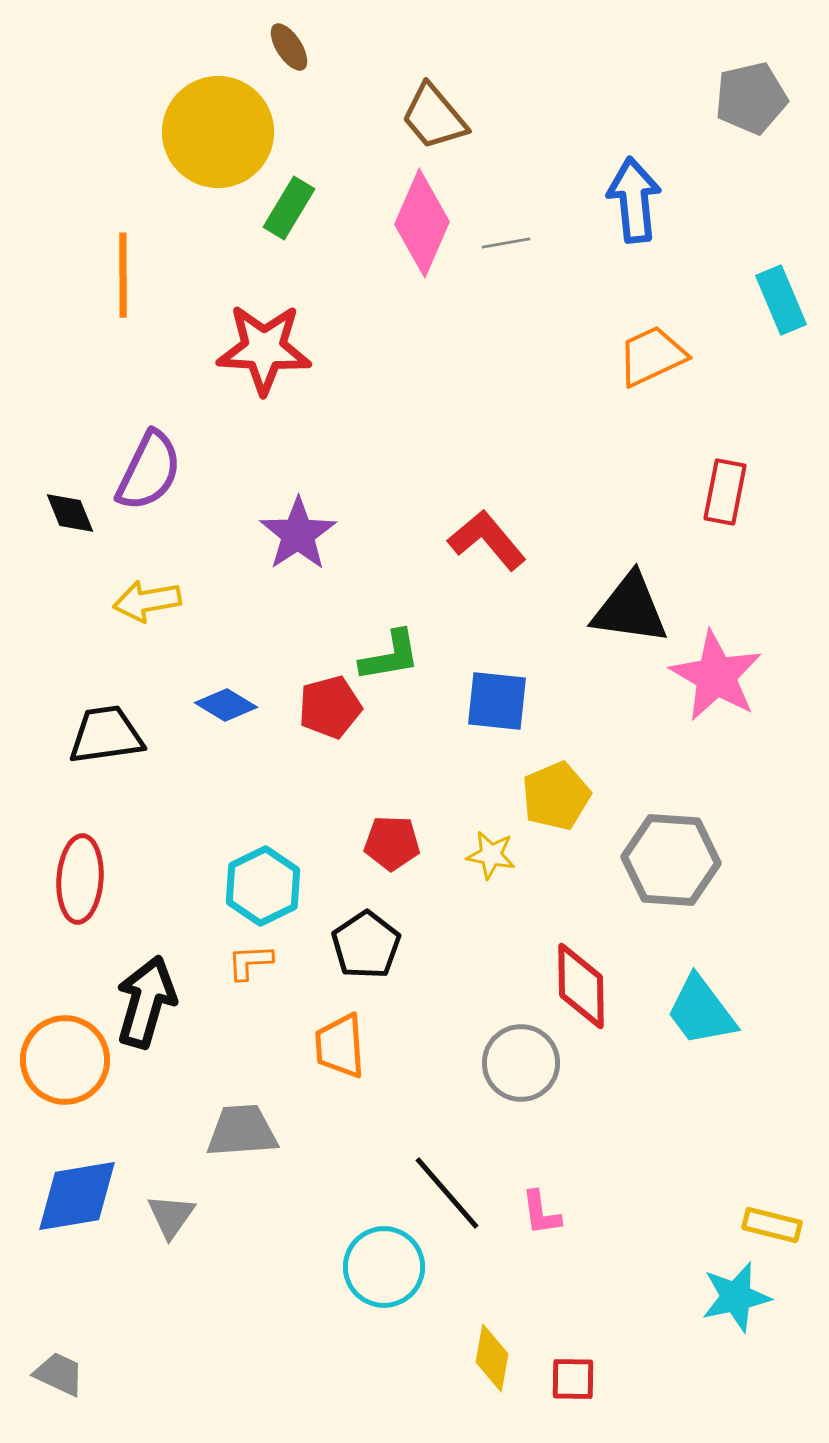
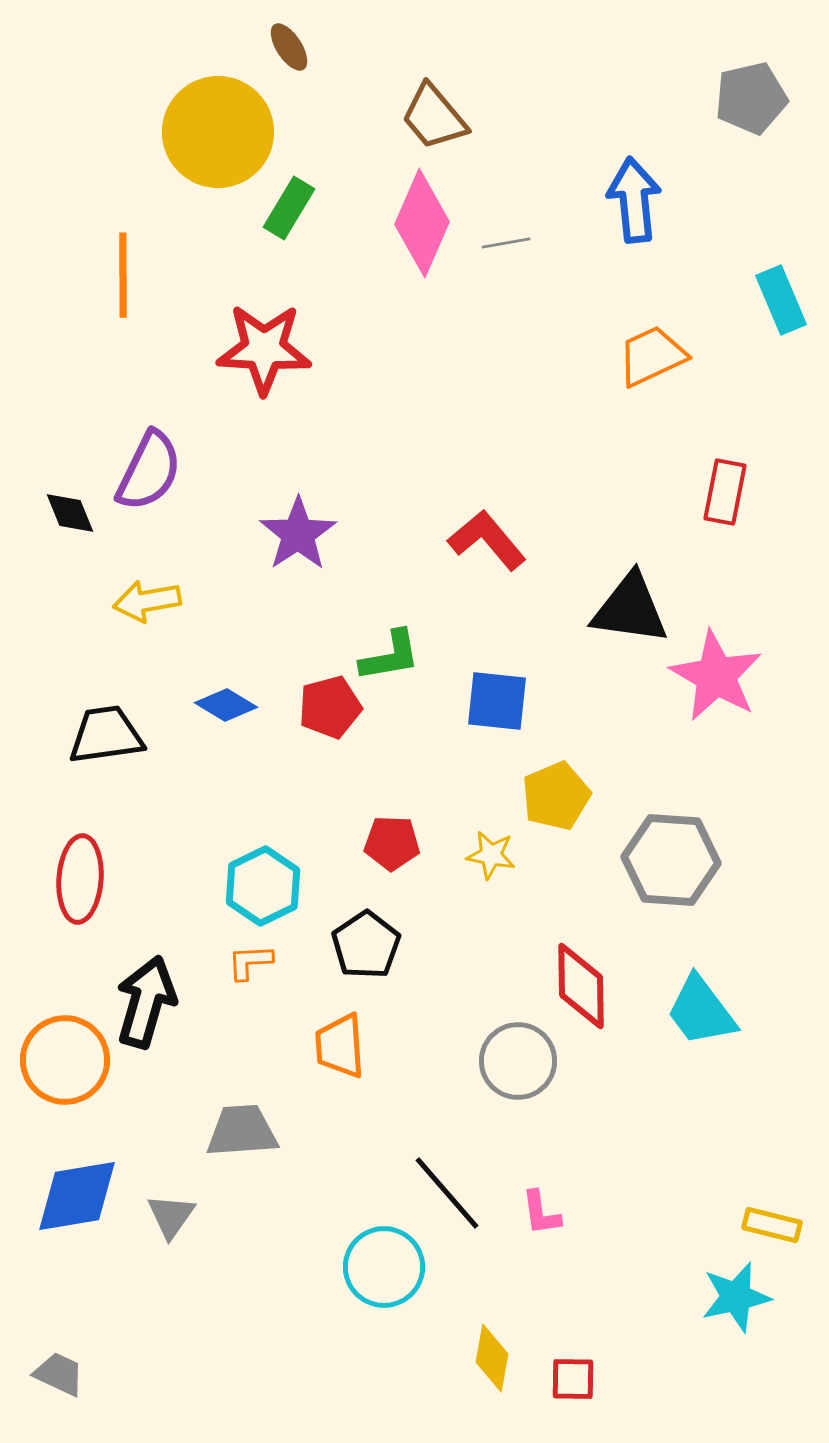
gray circle at (521, 1063): moved 3 px left, 2 px up
